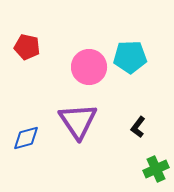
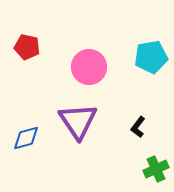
cyan pentagon: moved 21 px right; rotated 8 degrees counterclockwise
